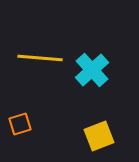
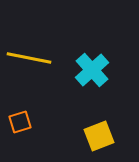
yellow line: moved 11 px left; rotated 6 degrees clockwise
orange square: moved 2 px up
